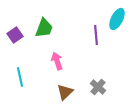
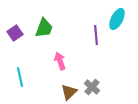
purple square: moved 2 px up
pink arrow: moved 3 px right
gray cross: moved 6 px left
brown triangle: moved 4 px right
